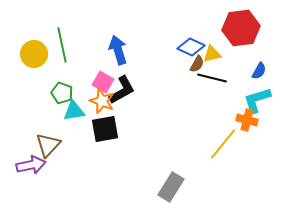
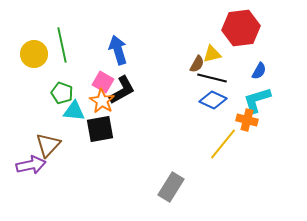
blue diamond: moved 22 px right, 53 px down
orange star: rotated 10 degrees clockwise
cyan triangle: rotated 15 degrees clockwise
black square: moved 5 px left
